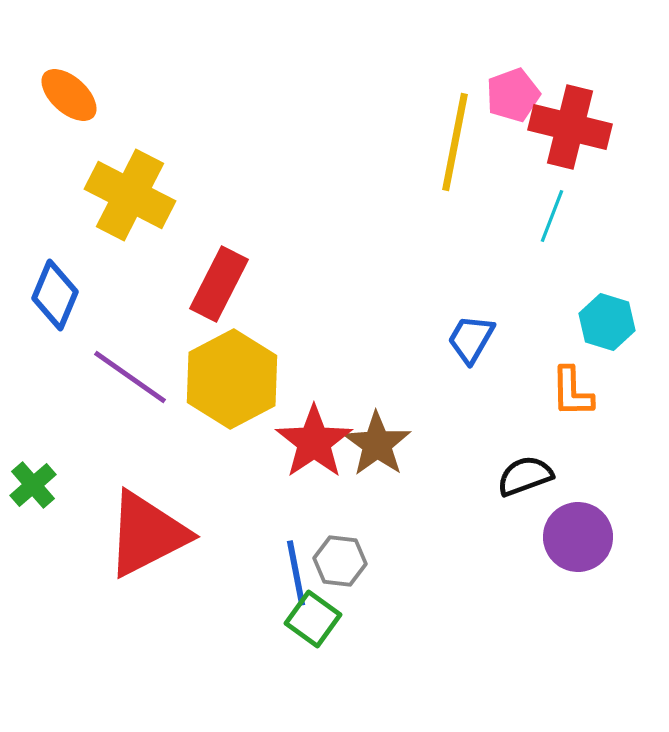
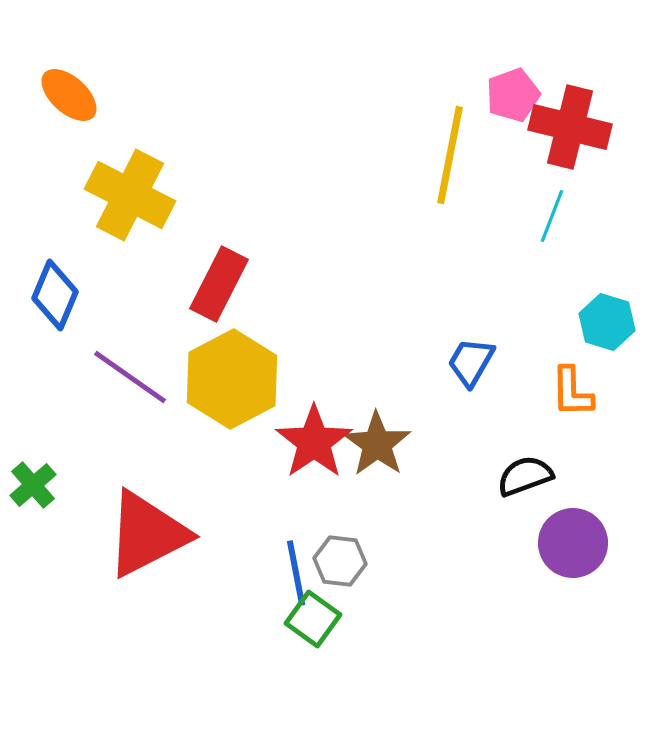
yellow line: moved 5 px left, 13 px down
blue trapezoid: moved 23 px down
purple circle: moved 5 px left, 6 px down
